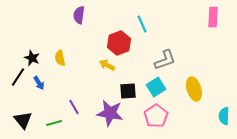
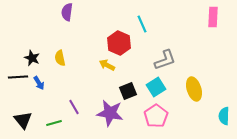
purple semicircle: moved 12 px left, 3 px up
red hexagon: rotated 15 degrees counterclockwise
black line: rotated 54 degrees clockwise
black square: rotated 18 degrees counterclockwise
